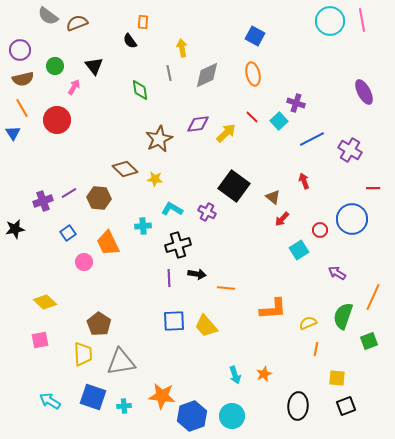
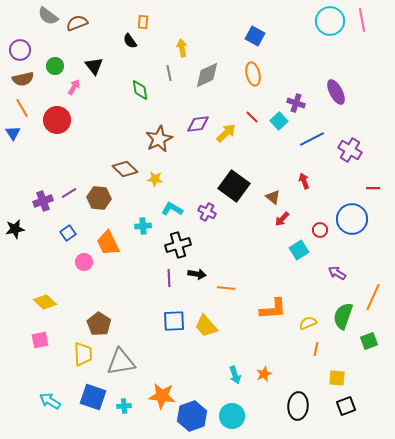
purple ellipse at (364, 92): moved 28 px left
